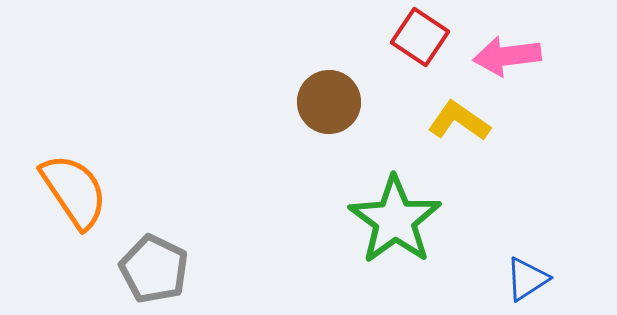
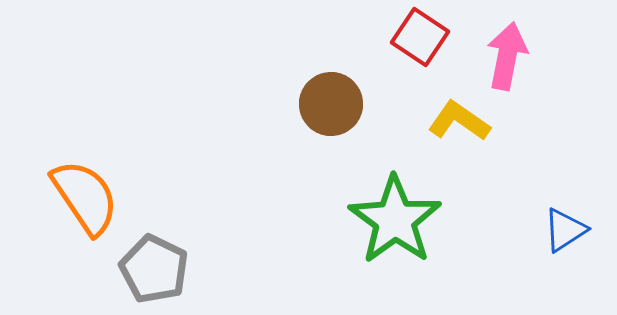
pink arrow: rotated 108 degrees clockwise
brown circle: moved 2 px right, 2 px down
orange semicircle: moved 11 px right, 6 px down
blue triangle: moved 38 px right, 49 px up
